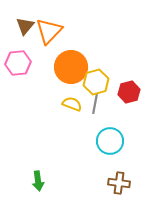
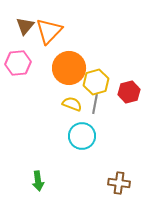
orange circle: moved 2 px left, 1 px down
cyan circle: moved 28 px left, 5 px up
